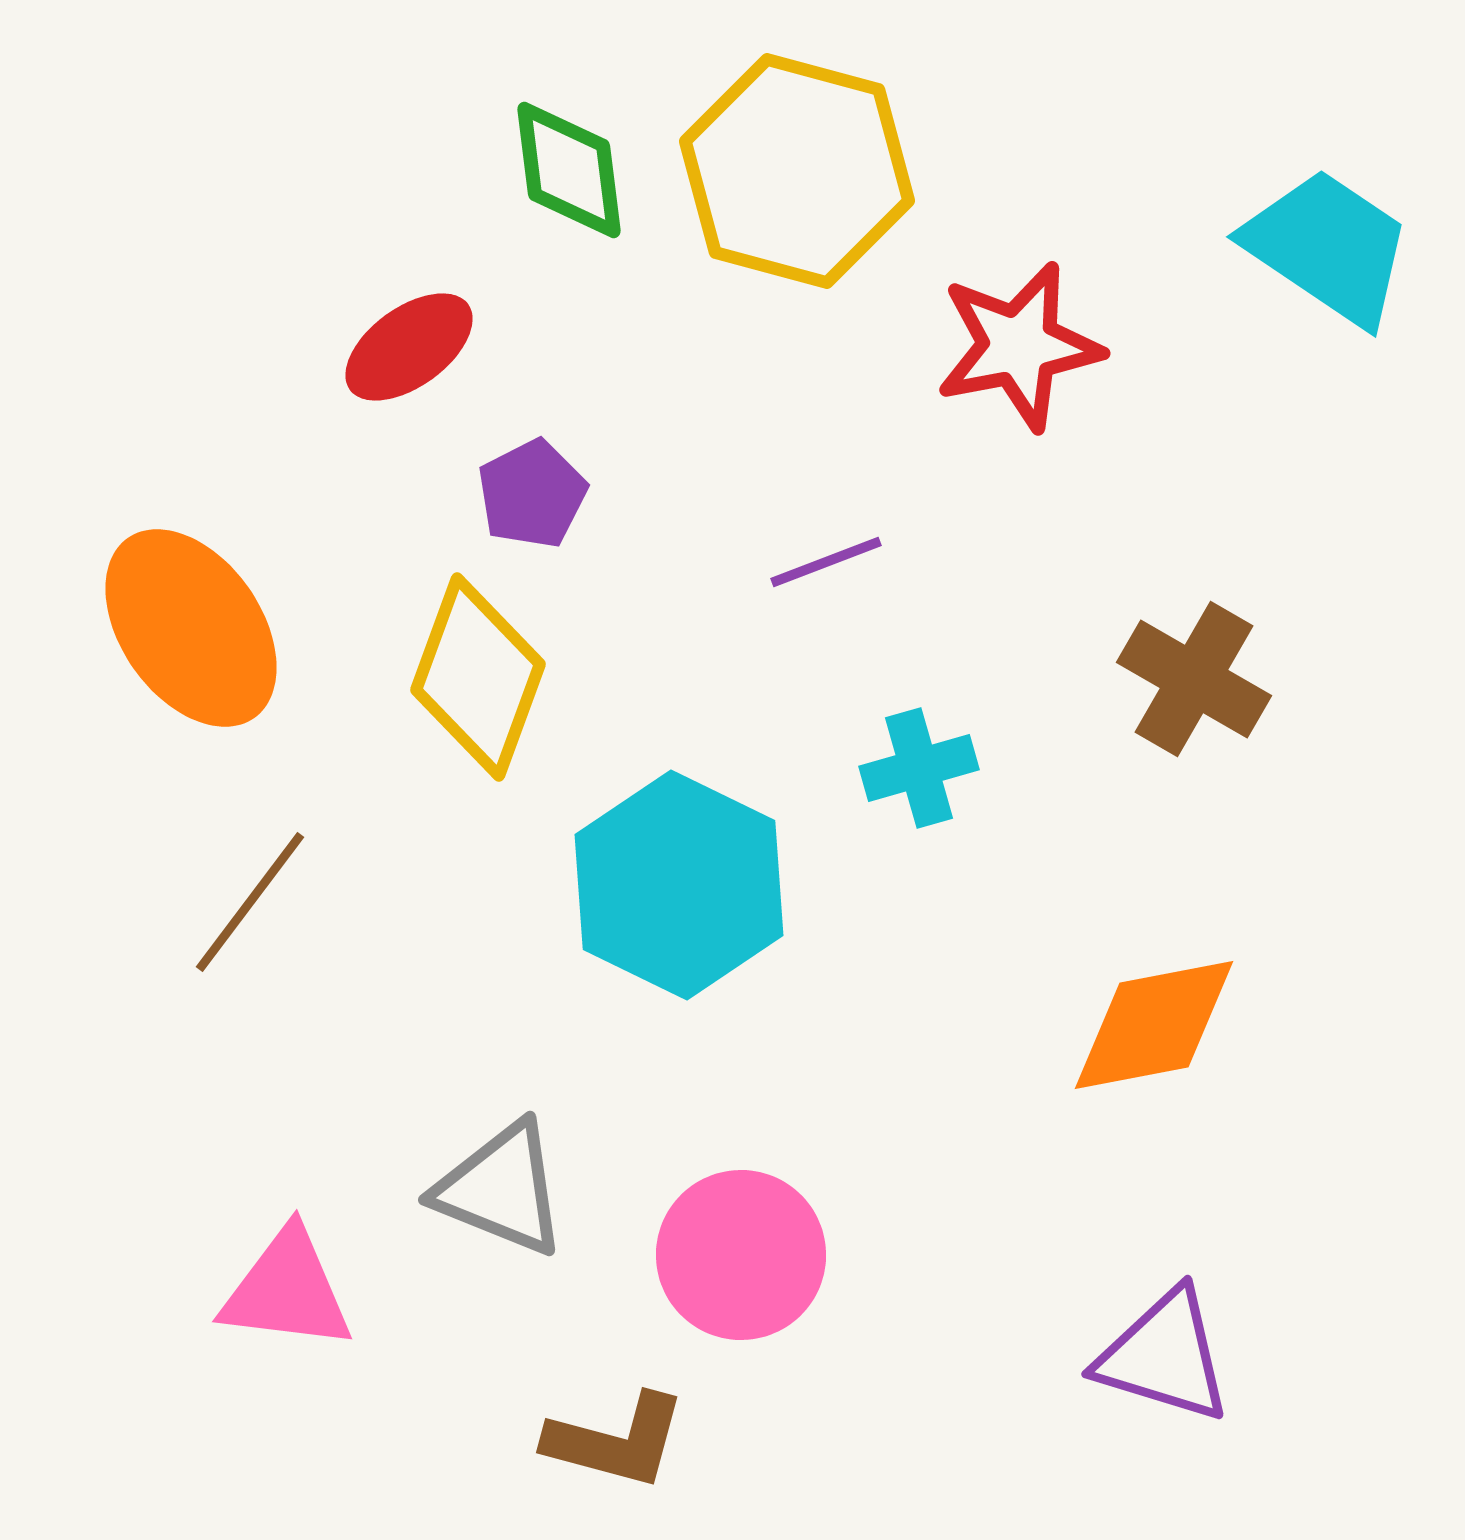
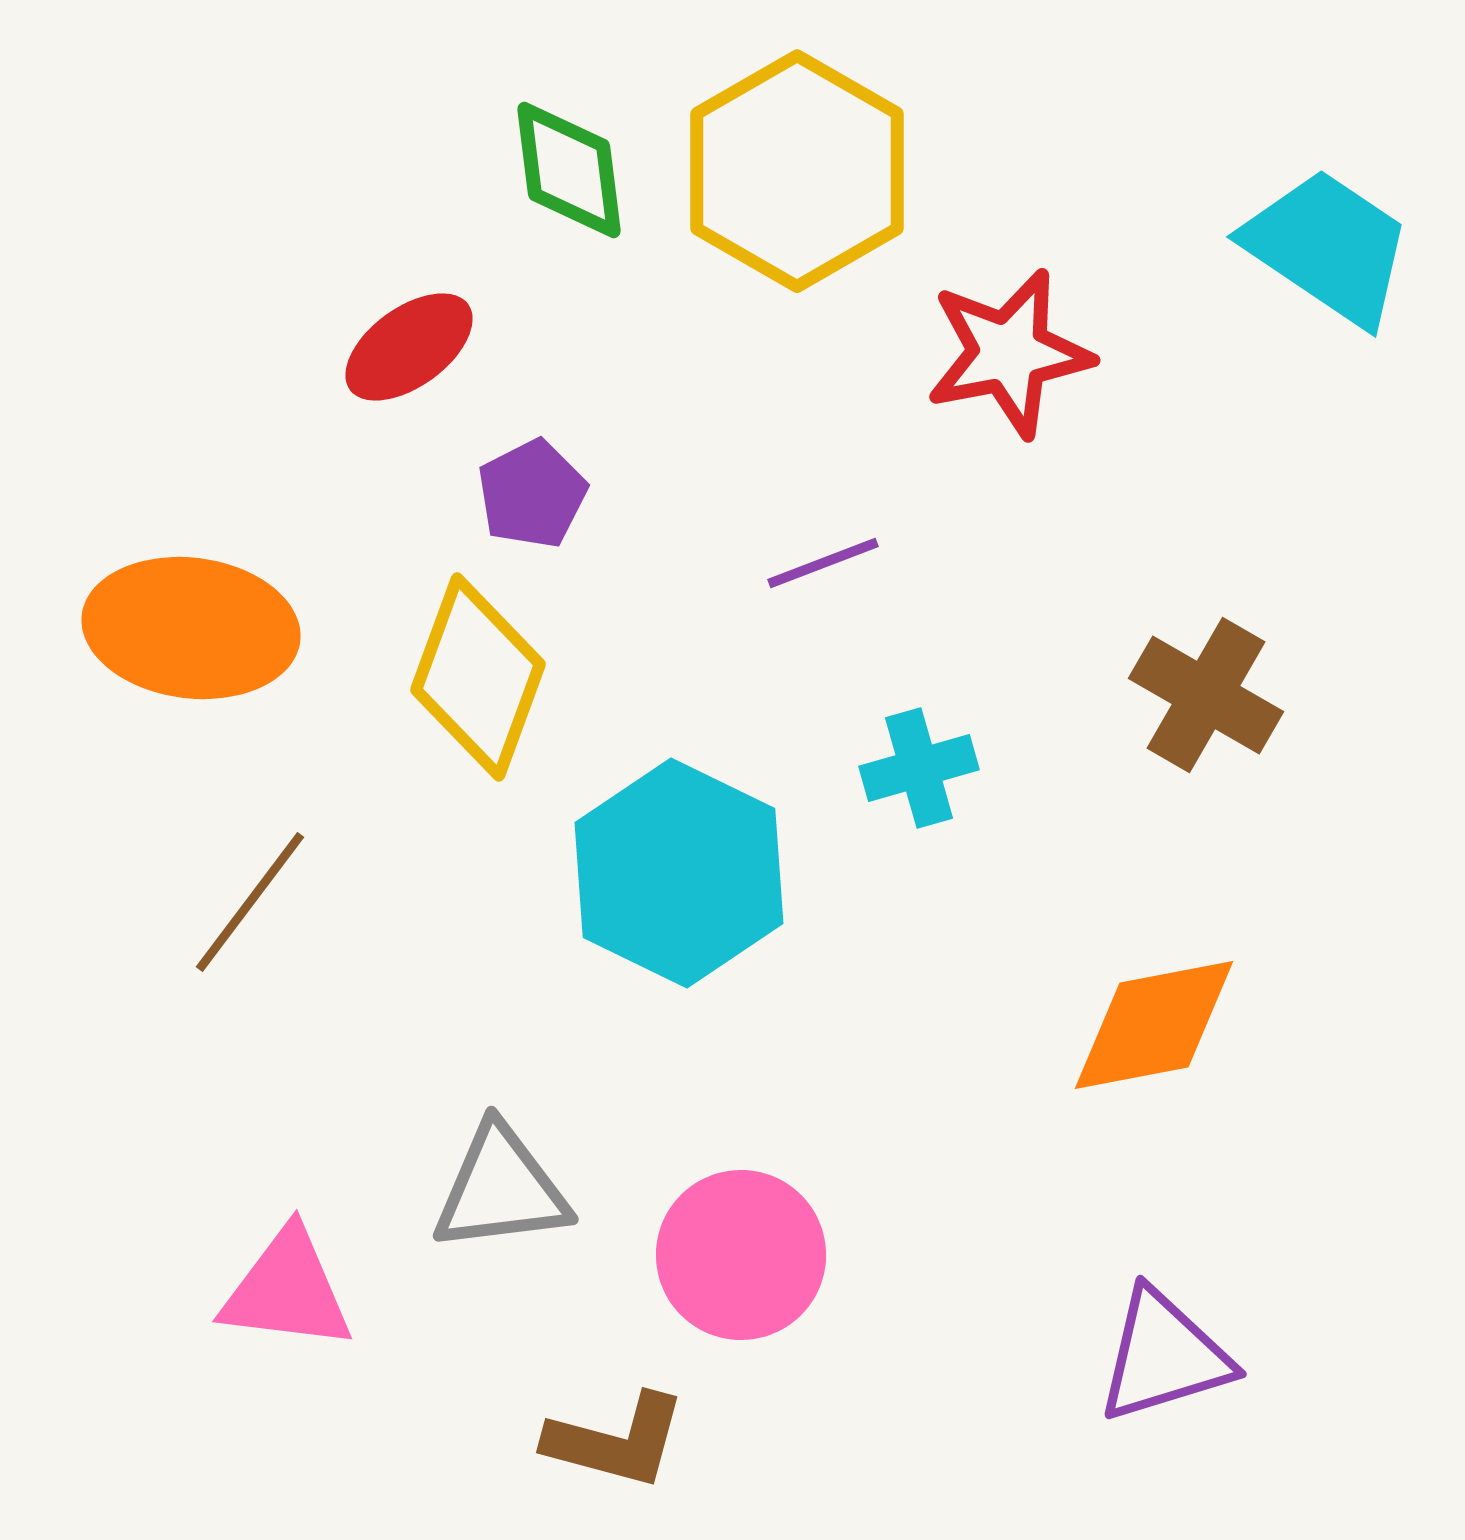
yellow hexagon: rotated 15 degrees clockwise
red star: moved 10 px left, 7 px down
purple line: moved 3 px left, 1 px down
orange ellipse: rotated 48 degrees counterclockwise
brown cross: moved 12 px right, 16 px down
cyan hexagon: moved 12 px up
gray triangle: rotated 29 degrees counterclockwise
purple triangle: rotated 34 degrees counterclockwise
